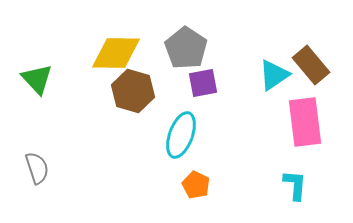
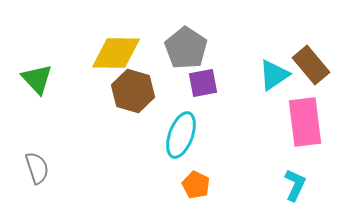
cyan L-shape: rotated 20 degrees clockwise
